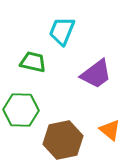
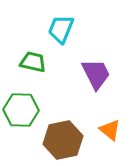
cyan trapezoid: moved 1 px left, 2 px up
purple trapezoid: rotated 80 degrees counterclockwise
